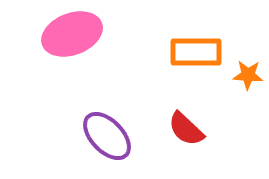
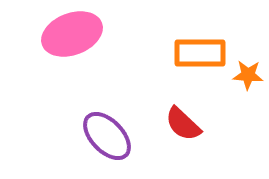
orange rectangle: moved 4 px right, 1 px down
red semicircle: moved 3 px left, 5 px up
